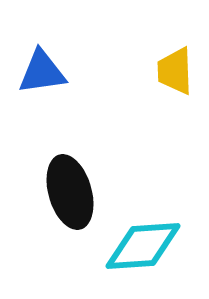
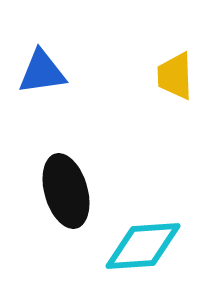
yellow trapezoid: moved 5 px down
black ellipse: moved 4 px left, 1 px up
